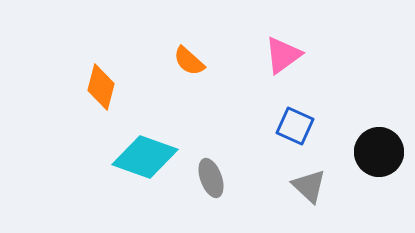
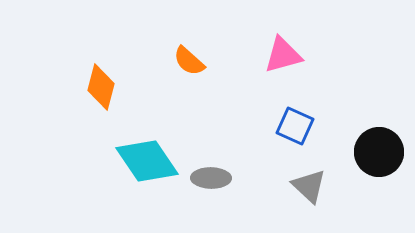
pink triangle: rotated 21 degrees clockwise
cyan diamond: moved 2 px right, 4 px down; rotated 36 degrees clockwise
gray ellipse: rotated 69 degrees counterclockwise
